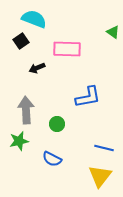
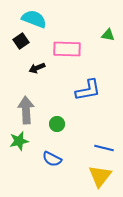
green triangle: moved 5 px left, 3 px down; rotated 24 degrees counterclockwise
blue L-shape: moved 7 px up
